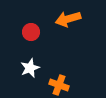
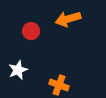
red circle: moved 1 px up
white star: moved 12 px left, 2 px down
